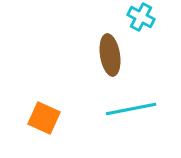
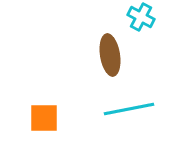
cyan line: moved 2 px left
orange square: rotated 24 degrees counterclockwise
